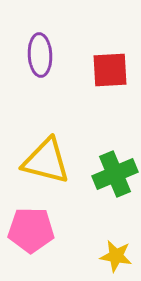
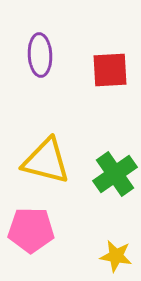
green cross: rotated 12 degrees counterclockwise
